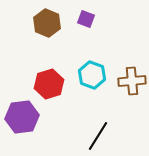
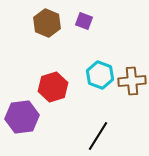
purple square: moved 2 px left, 2 px down
cyan hexagon: moved 8 px right
red hexagon: moved 4 px right, 3 px down
